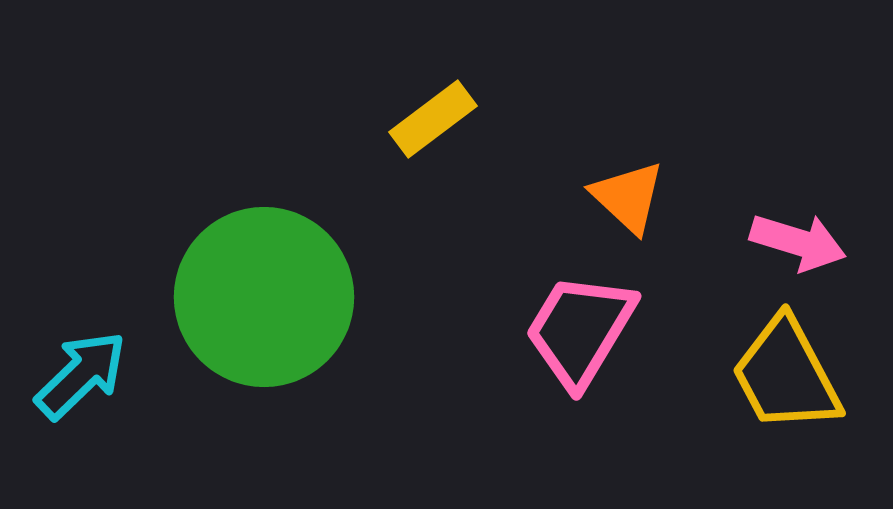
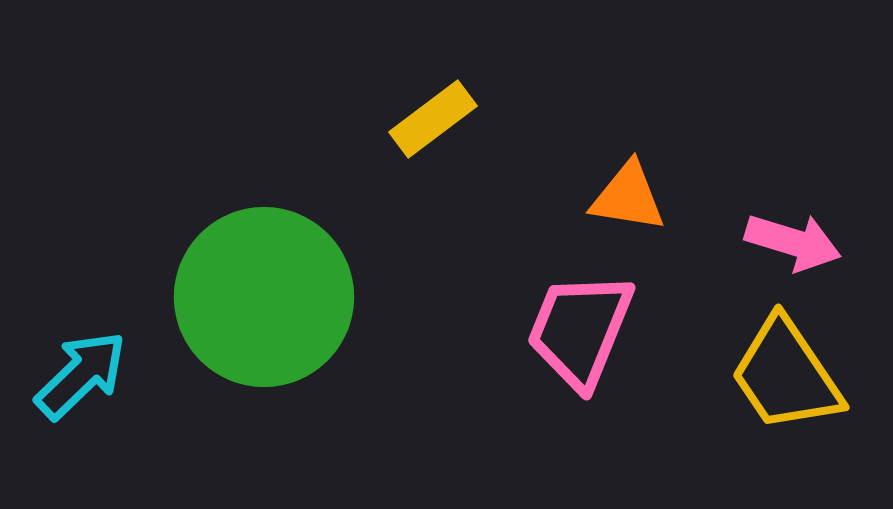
orange triangle: rotated 34 degrees counterclockwise
pink arrow: moved 5 px left
pink trapezoid: rotated 9 degrees counterclockwise
yellow trapezoid: rotated 6 degrees counterclockwise
